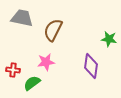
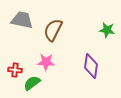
gray trapezoid: moved 2 px down
green star: moved 2 px left, 9 px up
pink star: rotated 12 degrees clockwise
red cross: moved 2 px right
